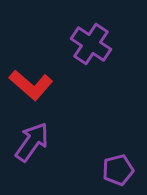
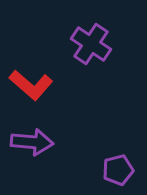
purple arrow: rotated 60 degrees clockwise
